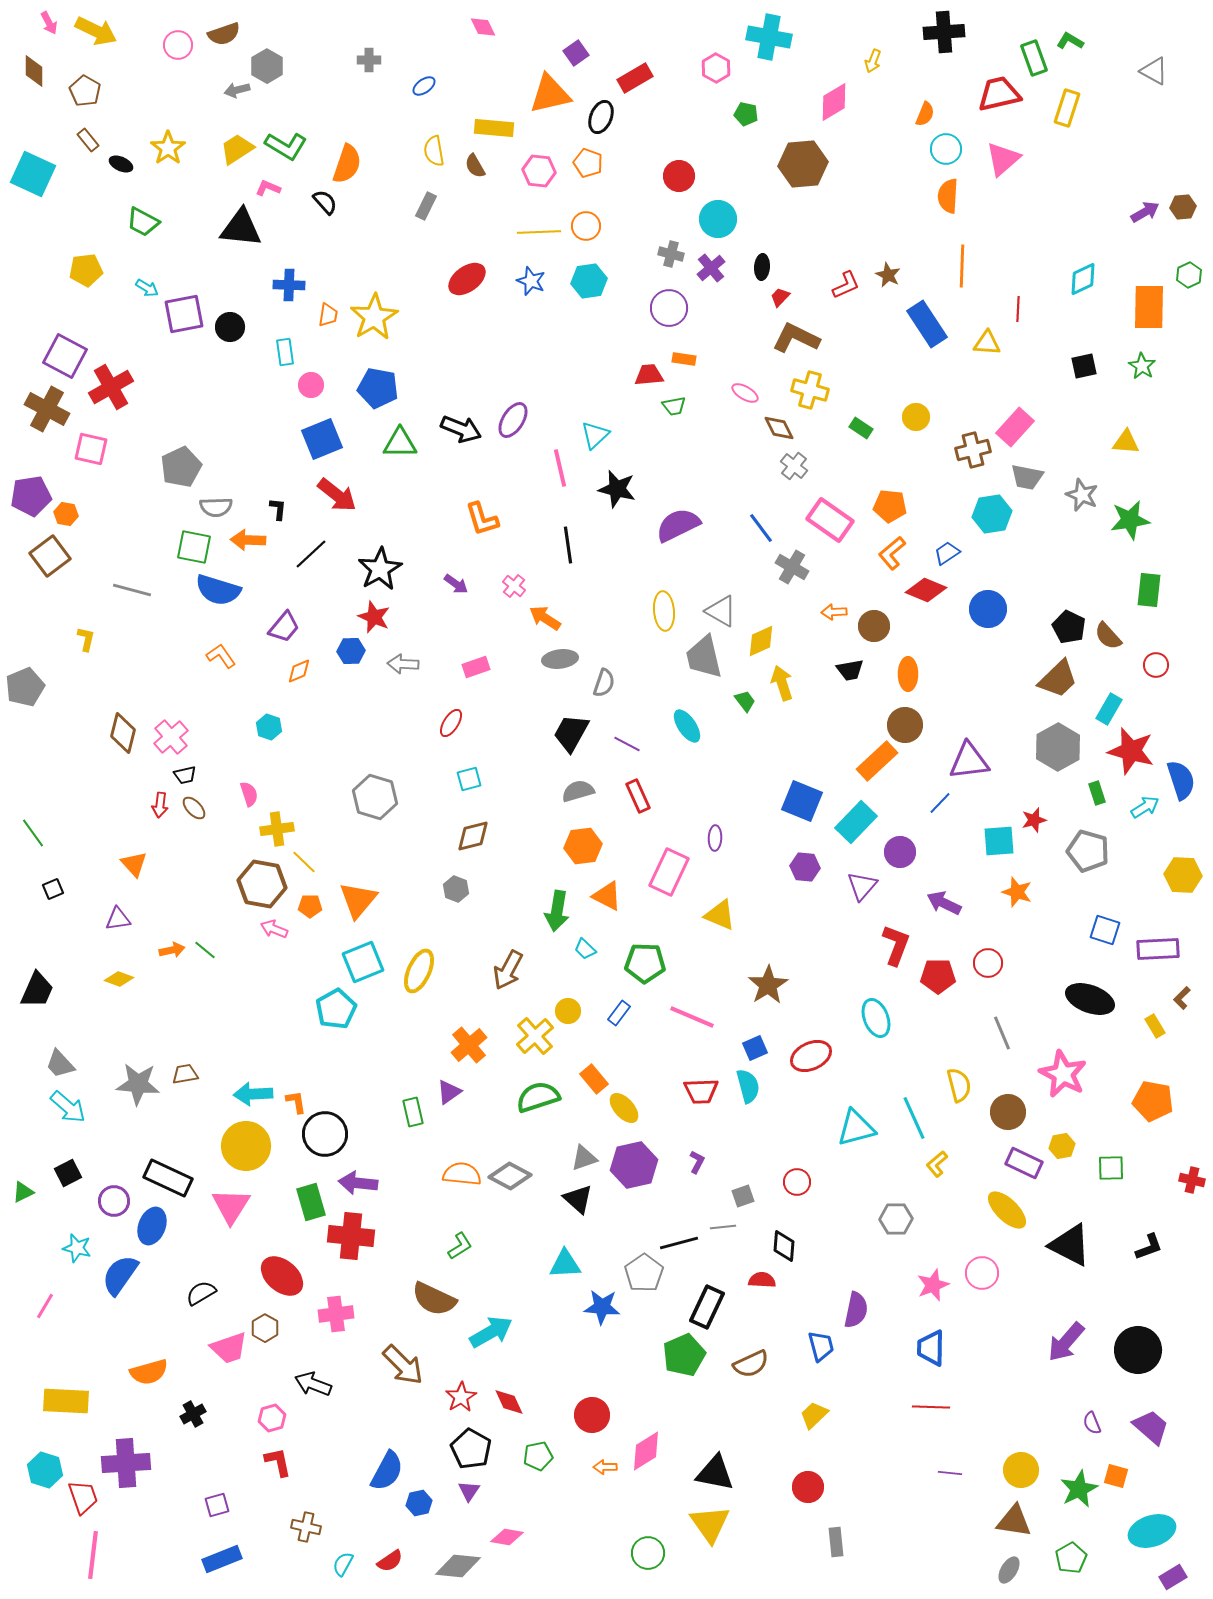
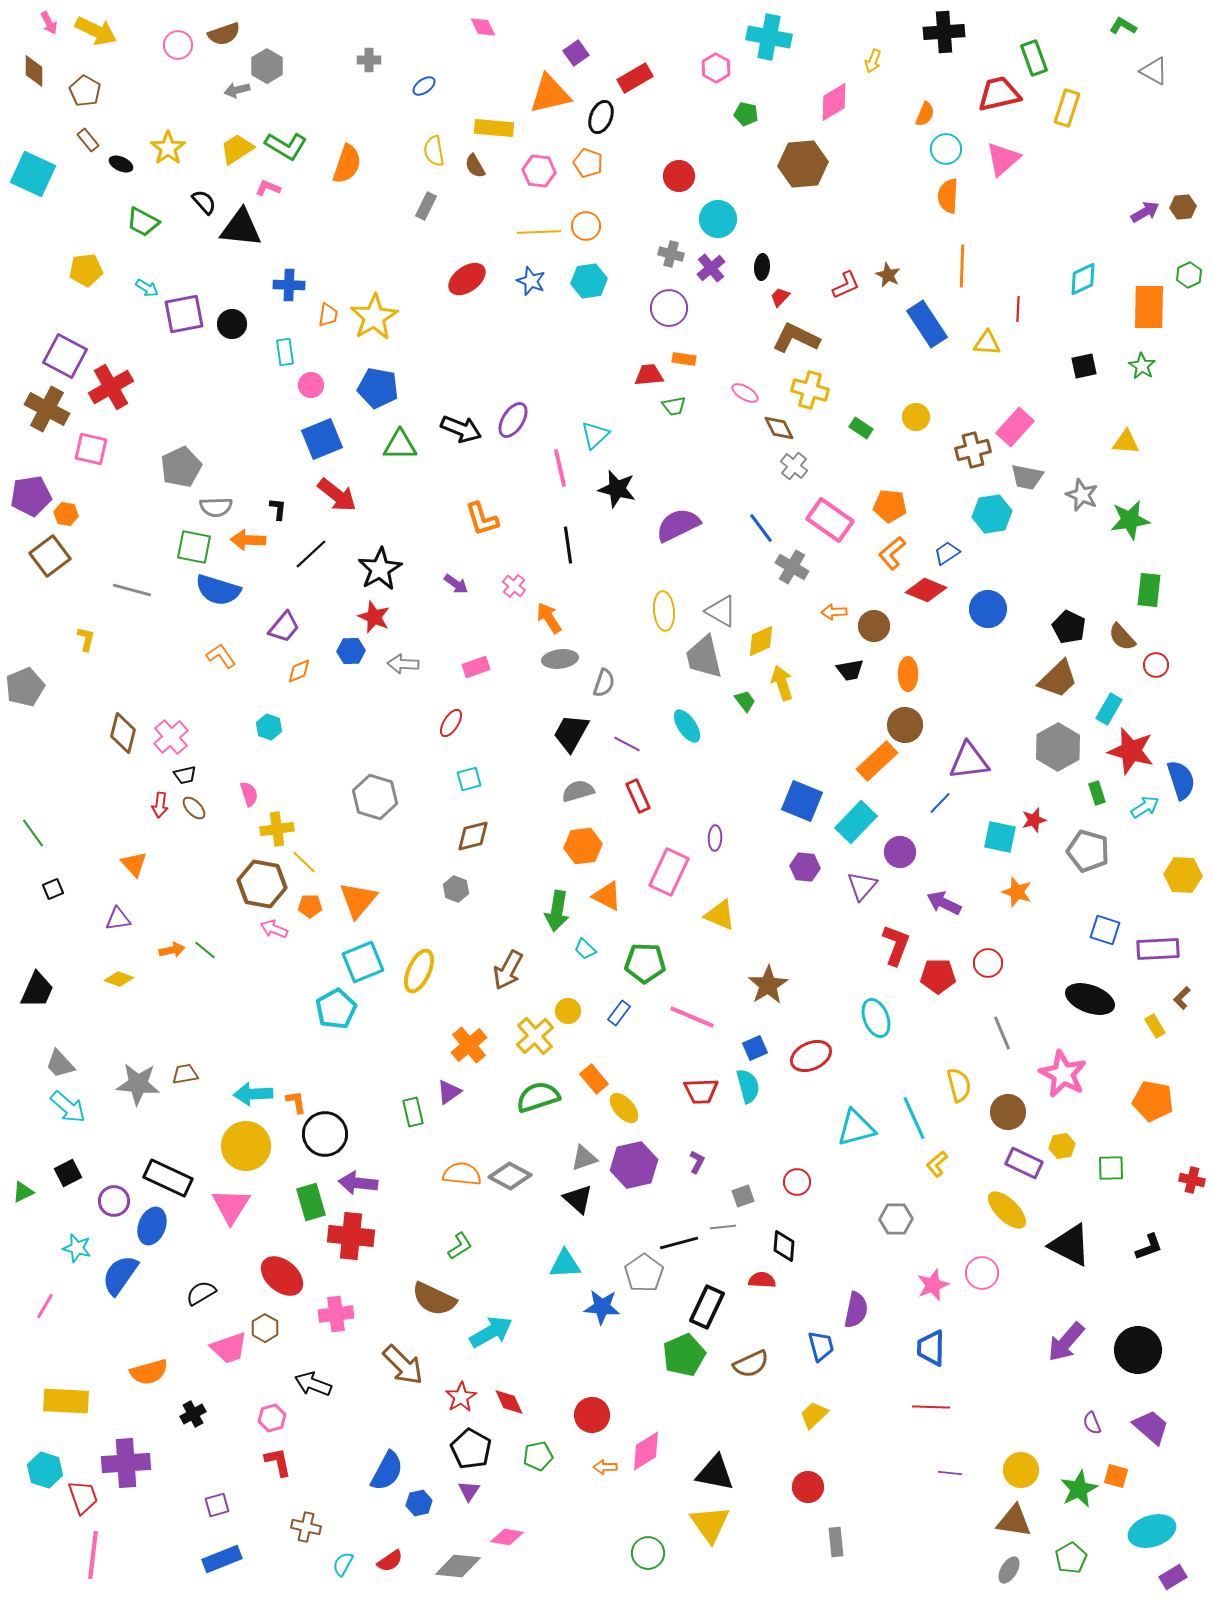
green L-shape at (1070, 41): moved 53 px right, 15 px up
black semicircle at (325, 202): moved 121 px left
black circle at (230, 327): moved 2 px right, 3 px up
green triangle at (400, 443): moved 2 px down
orange arrow at (545, 618): moved 4 px right; rotated 24 degrees clockwise
brown semicircle at (1108, 636): moved 14 px right, 1 px down
cyan square at (999, 841): moved 1 px right, 4 px up; rotated 16 degrees clockwise
